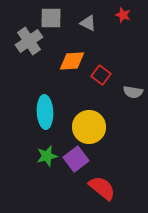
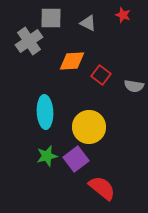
gray semicircle: moved 1 px right, 6 px up
